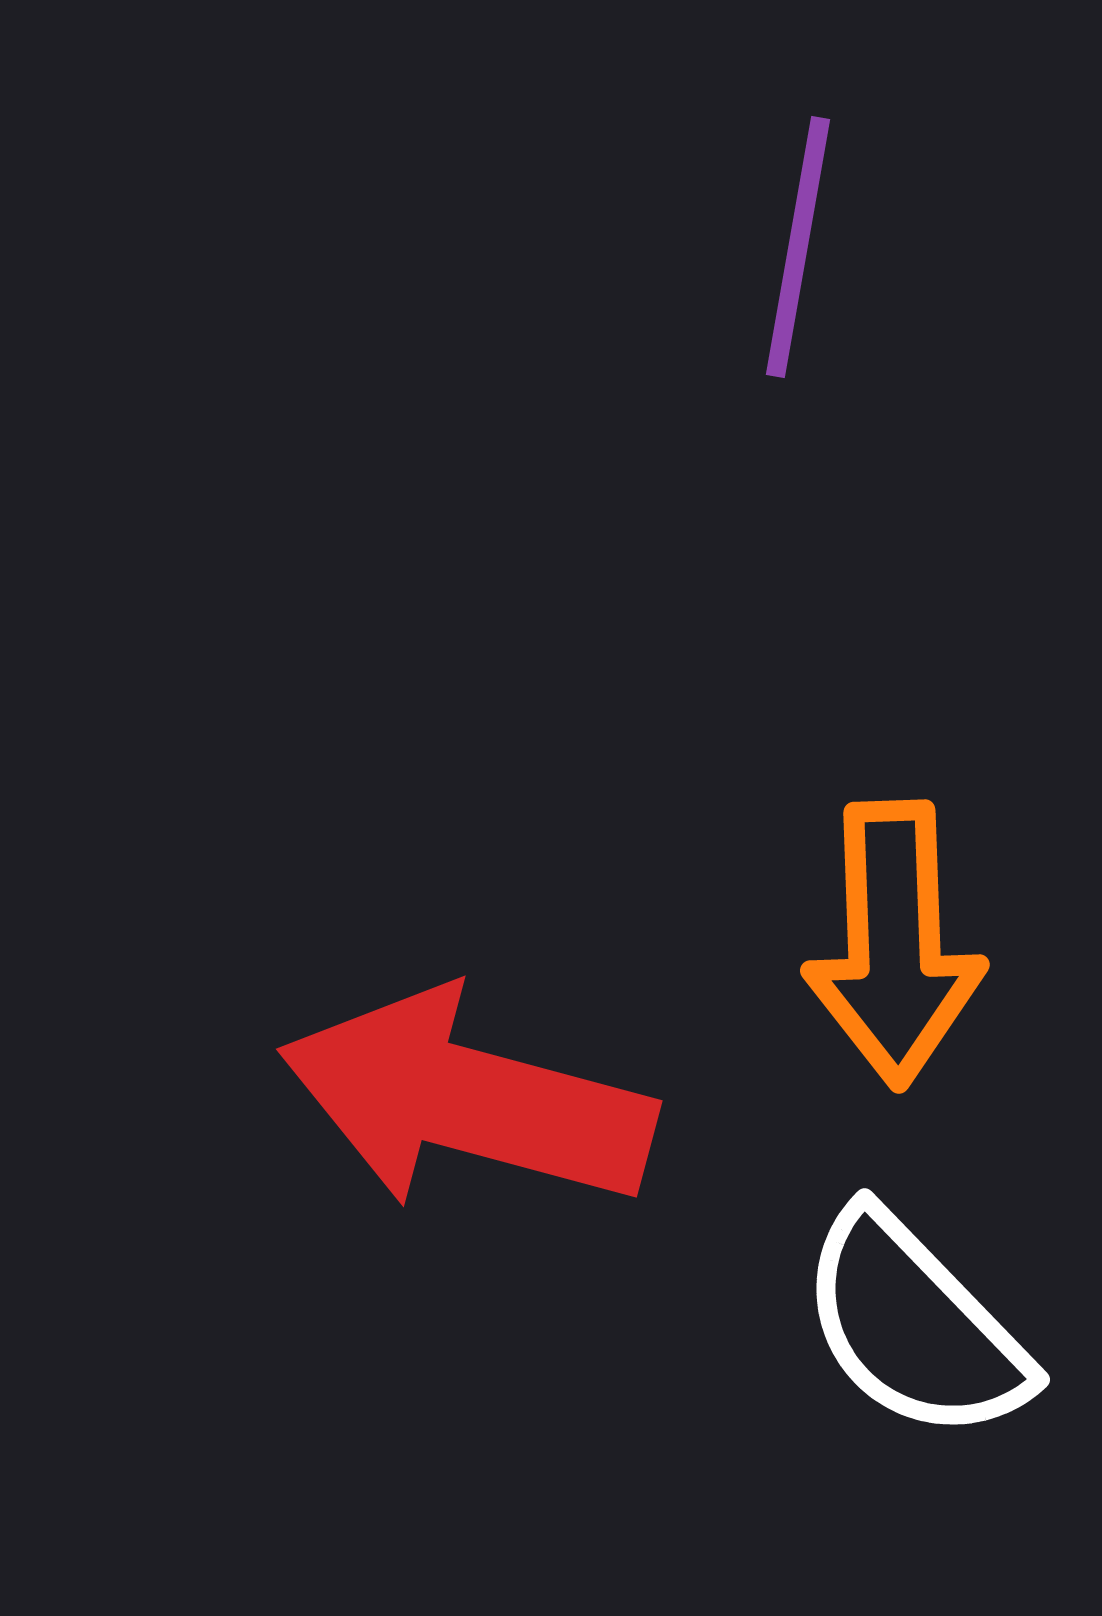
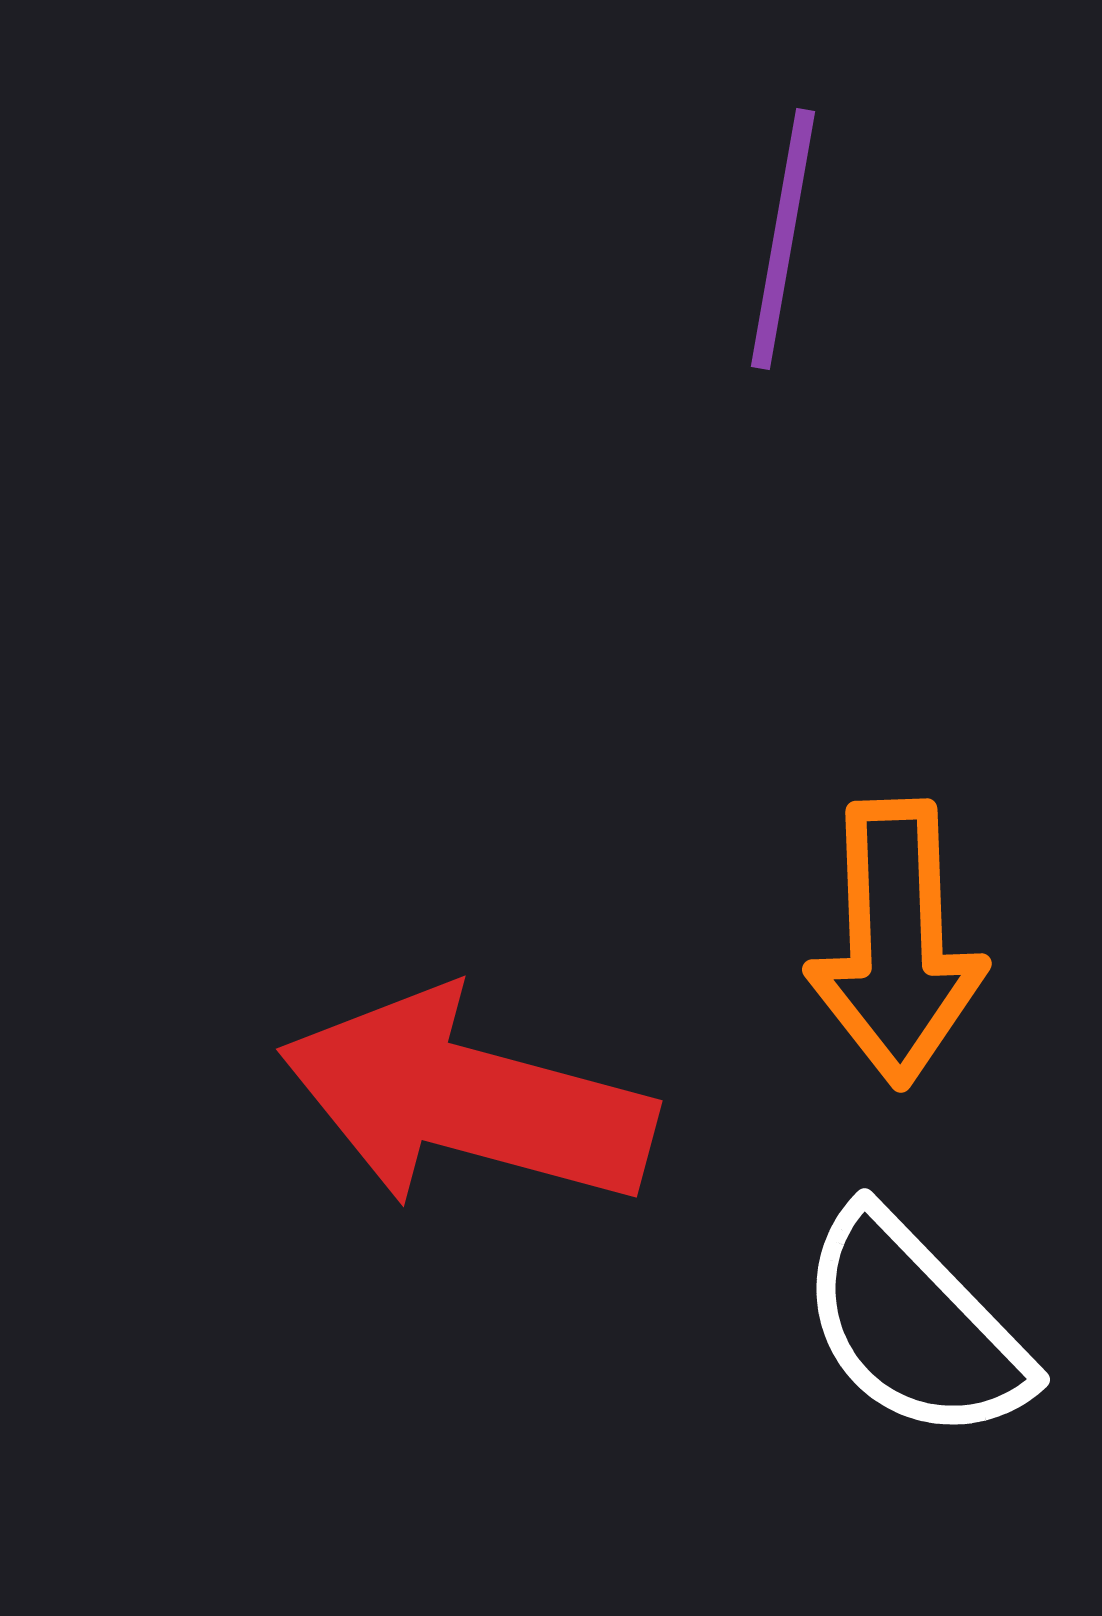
purple line: moved 15 px left, 8 px up
orange arrow: moved 2 px right, 1 px up
